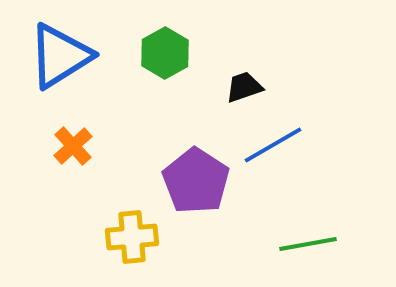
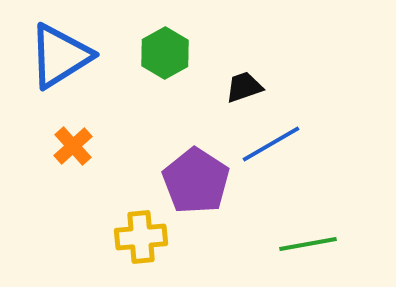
blue line: moved 2 px left, 1 px up
yellow cross: moved 9 px right
